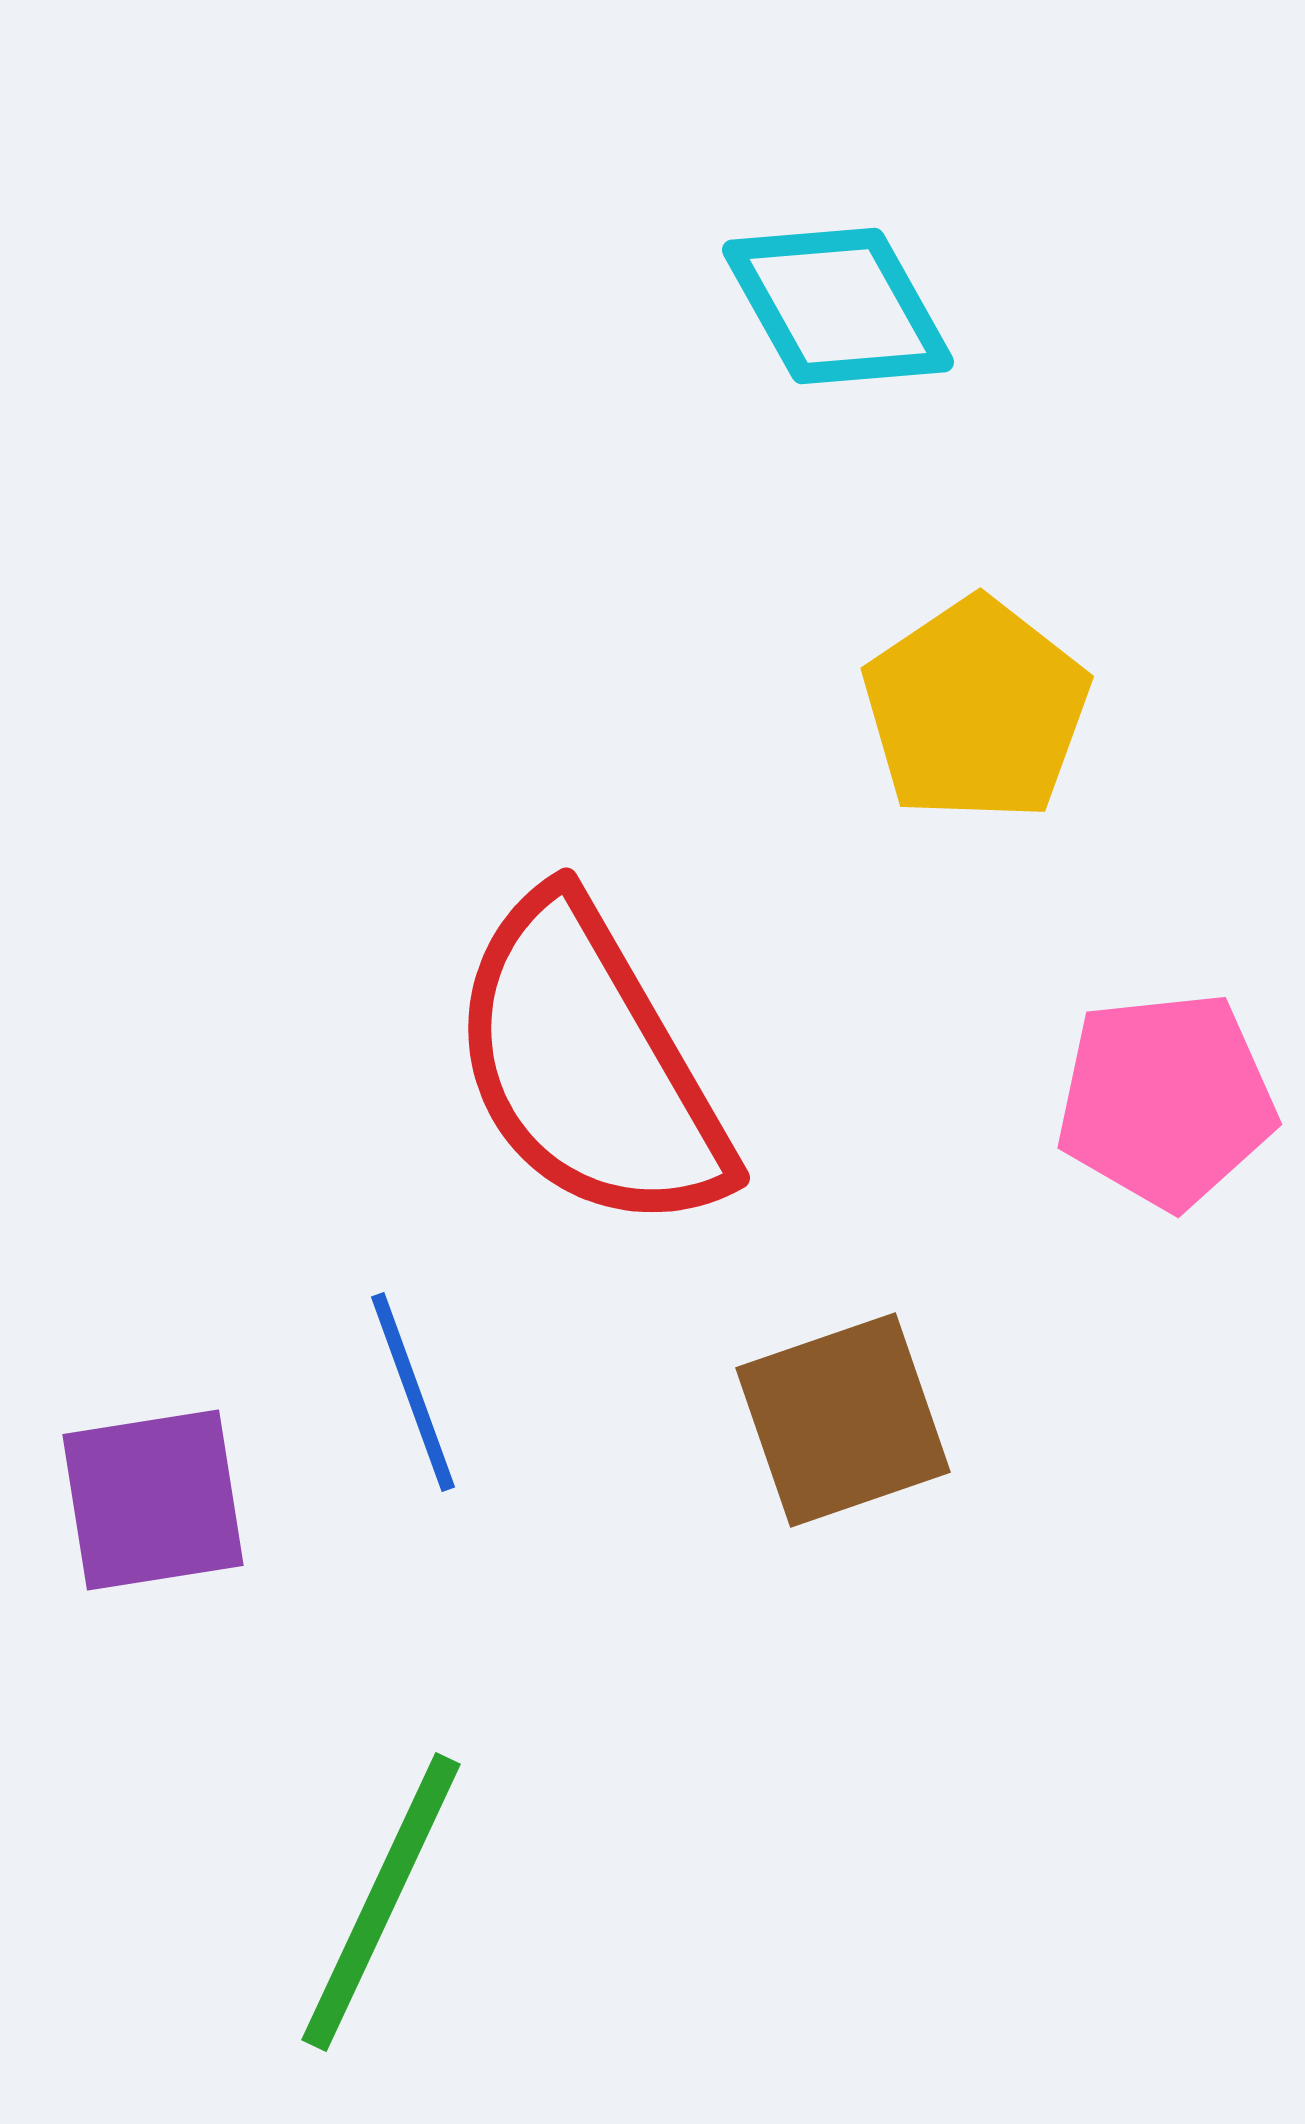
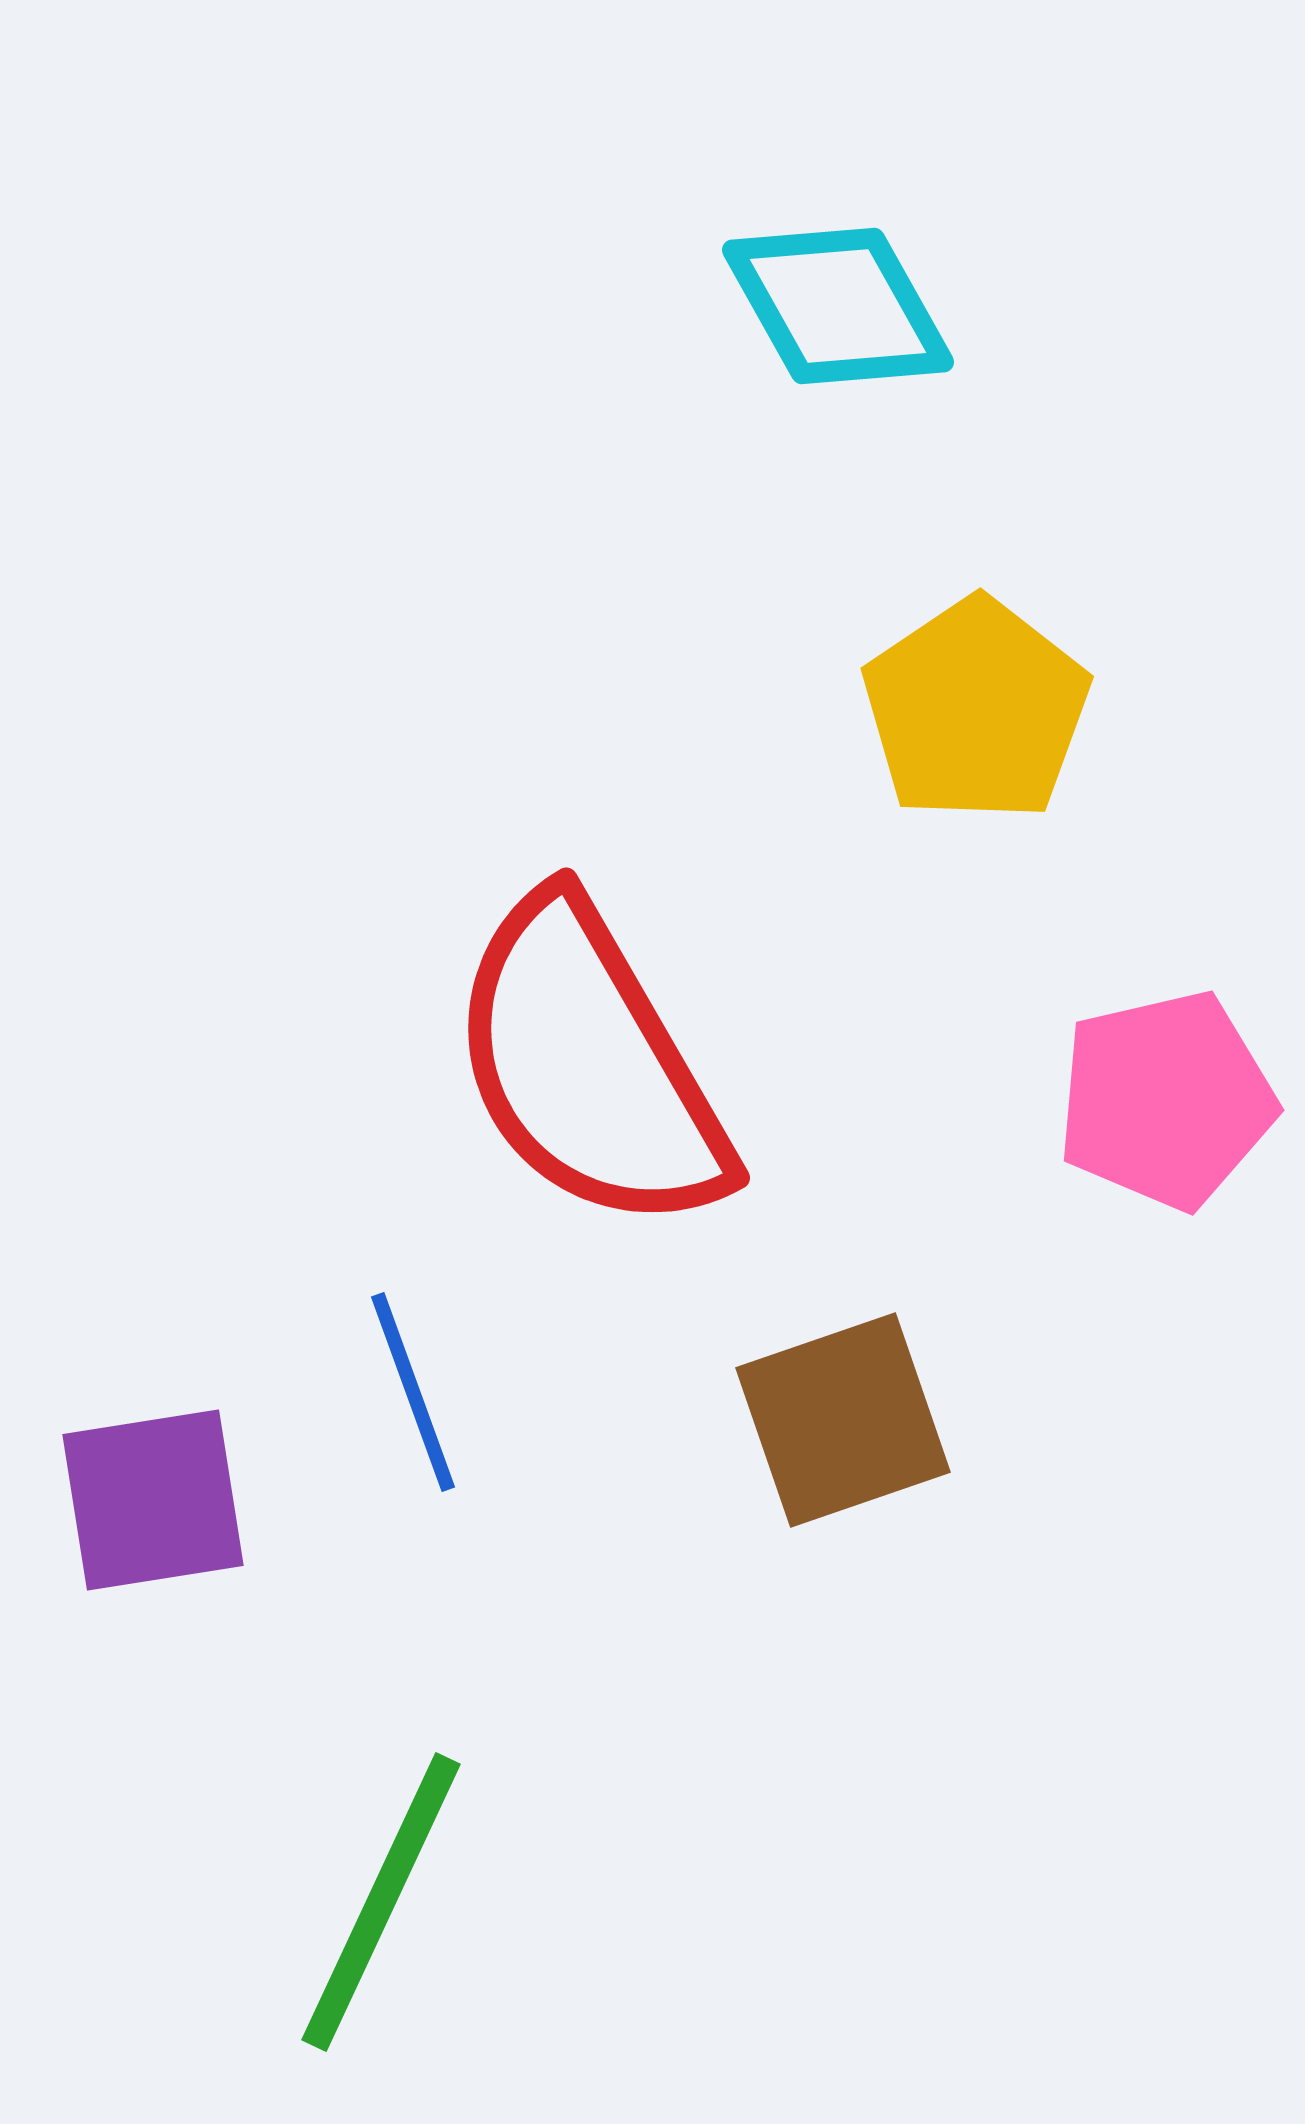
pink pentagon: rotated 7 degrees counterclockwise
